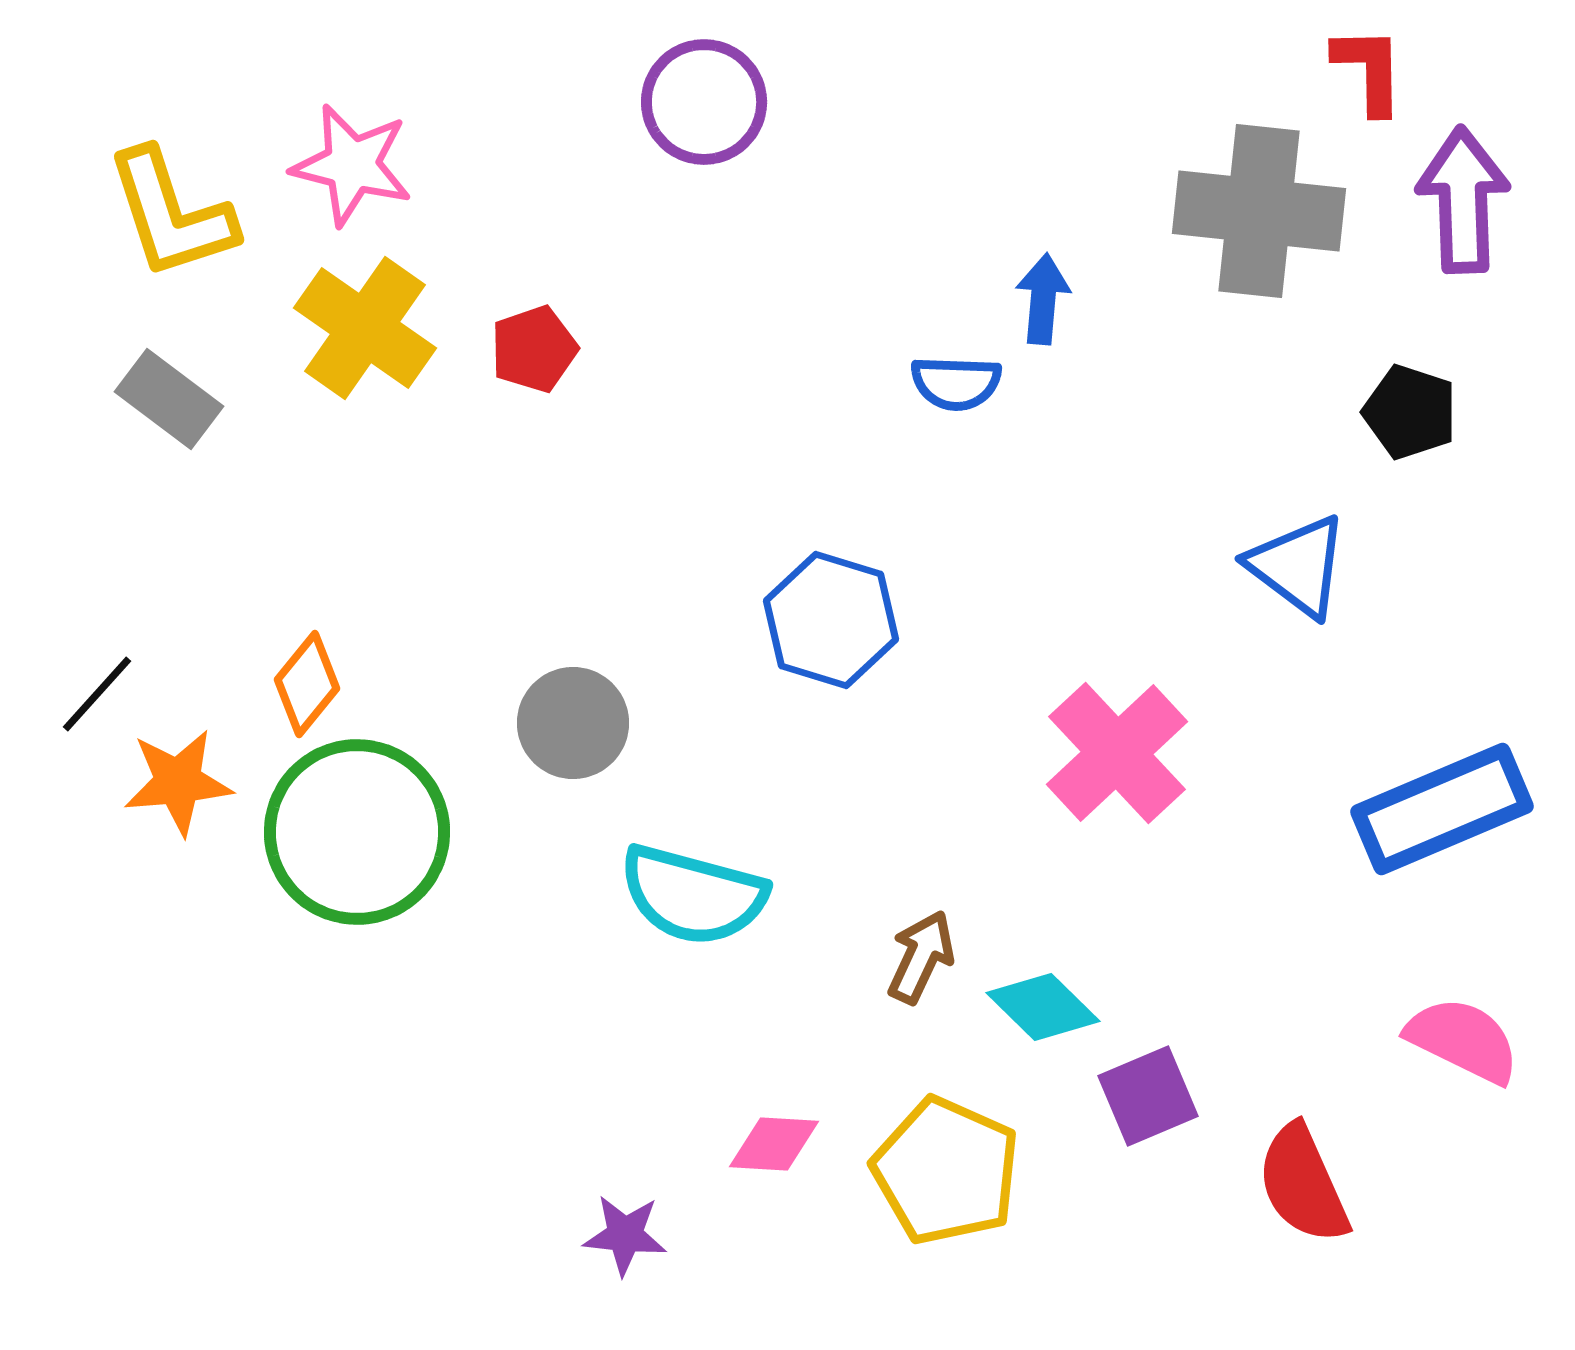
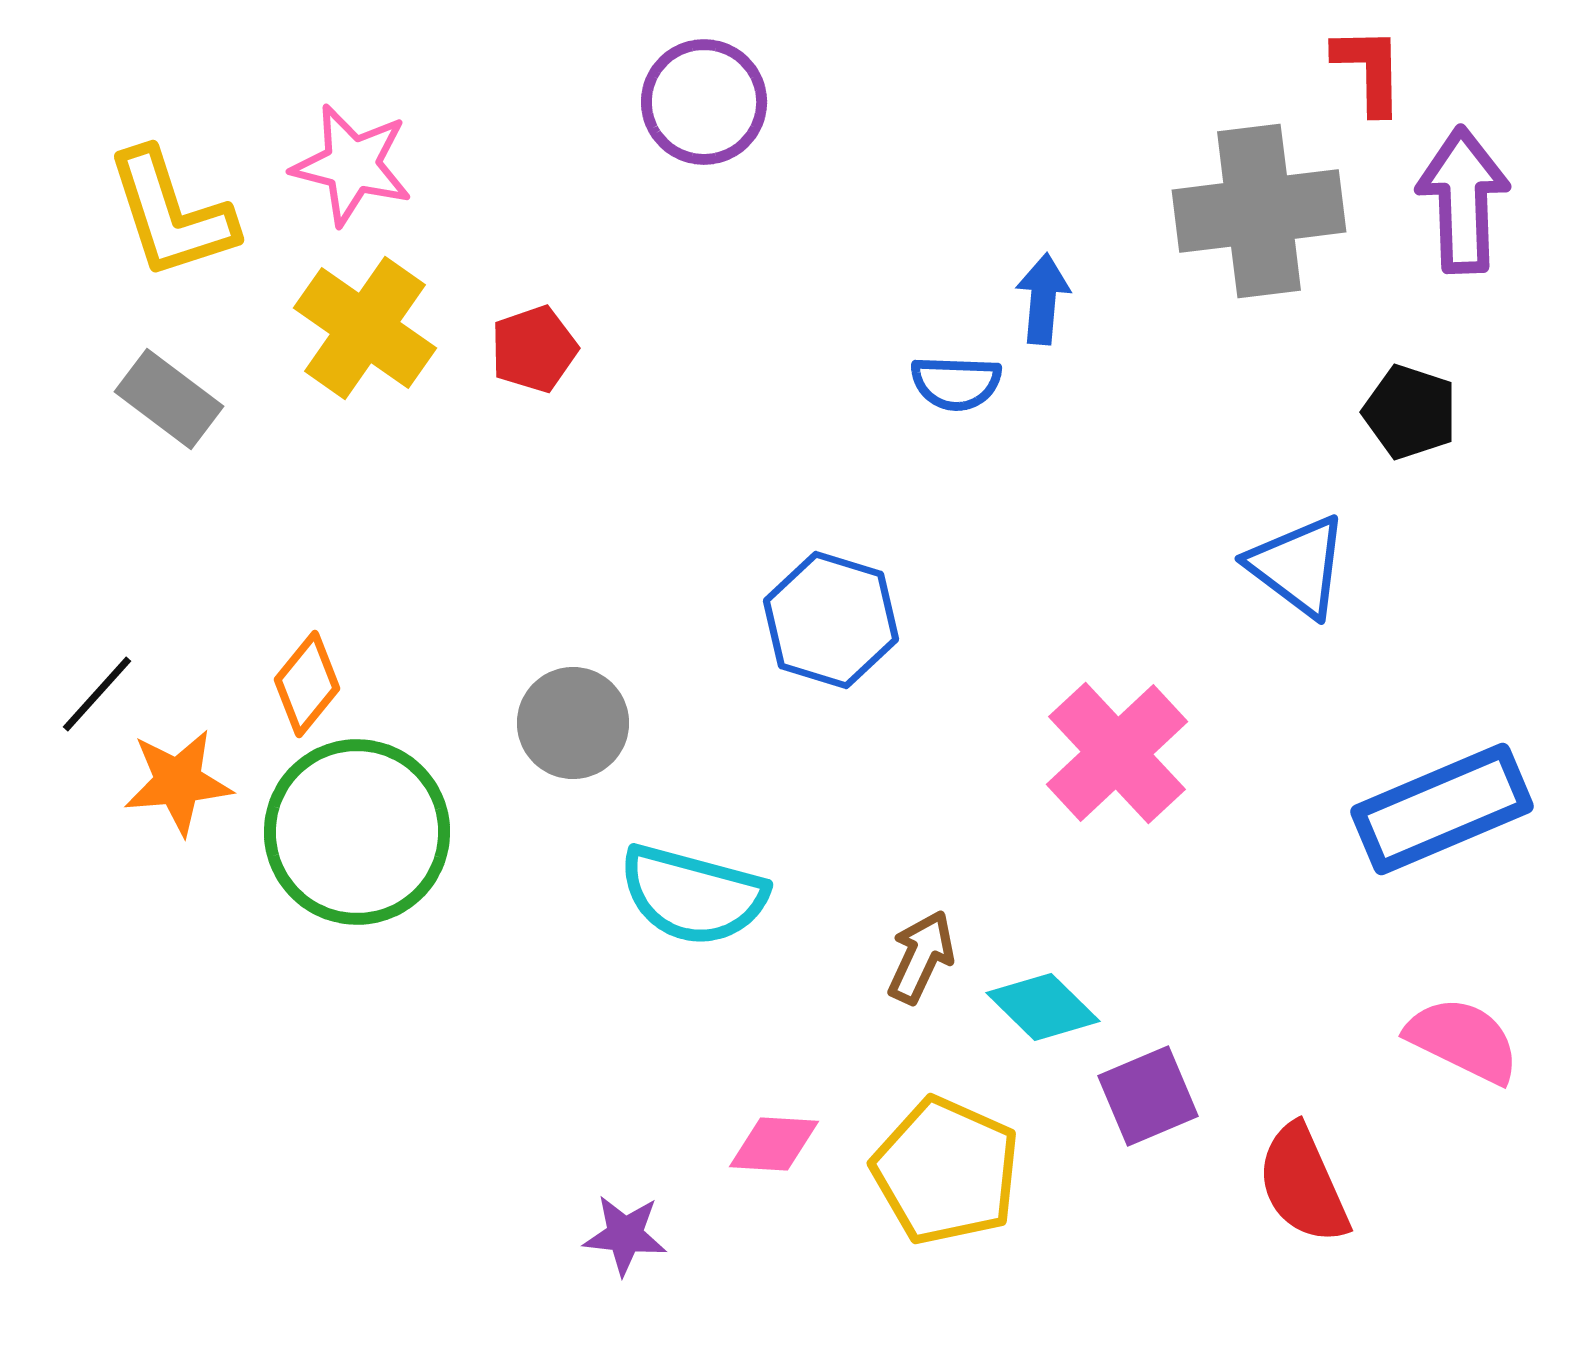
gray cross: rotated 13 degrees counterclockwise
